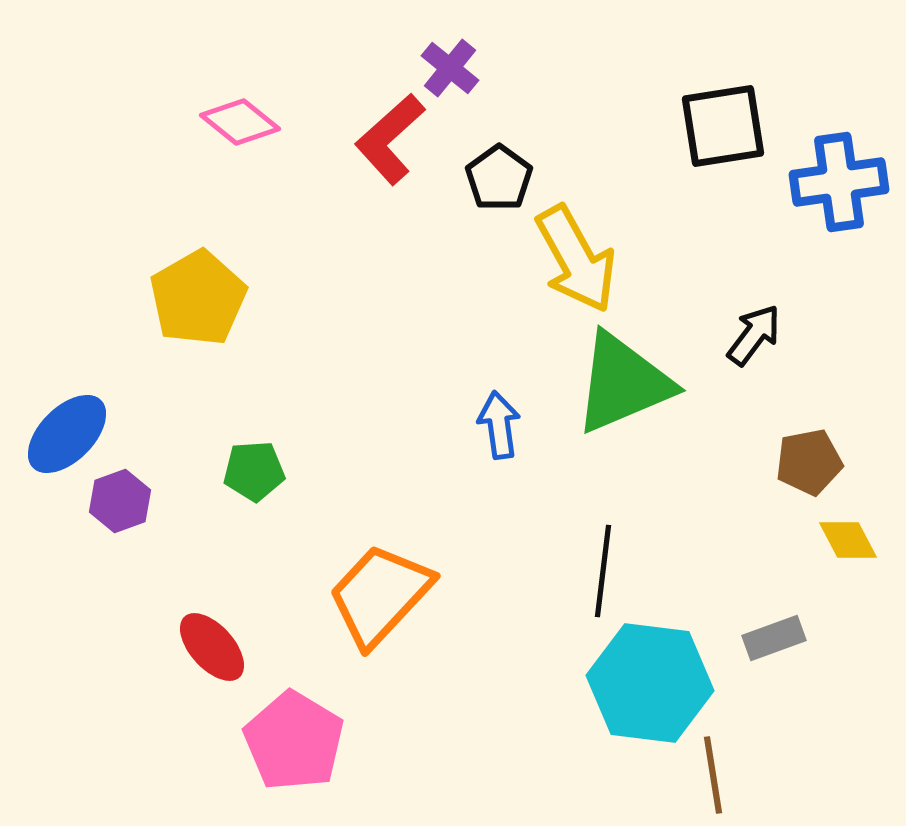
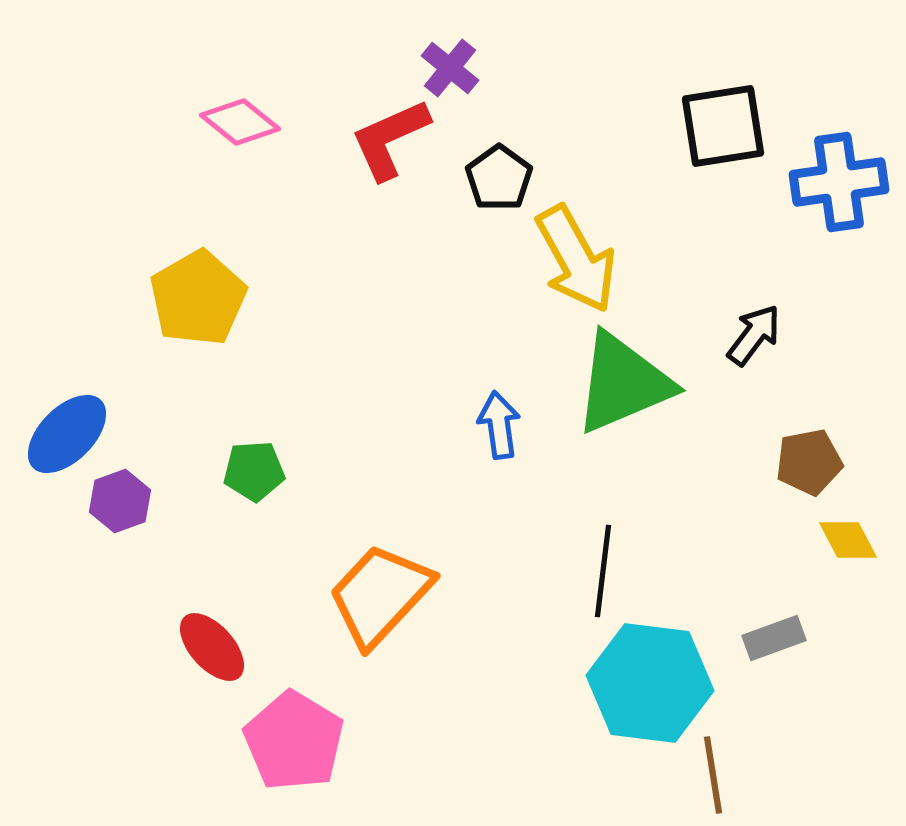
red L-shape: rotated 18 degrees clockwise
